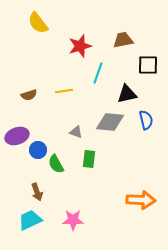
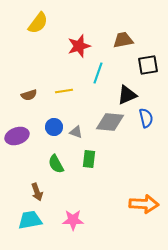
yellow semicircle: rotated 105 degrees counterclockwise
red star: moved 1 px left
black square: rotated 10 degrees counterclockwise
black triangle: moved 1 px down; rotated 10 degrees counterclockwise
blue semicircle: moved 2 px up
blue circle: moved 16 px right, 23 px up
orange arrow: moved 3 px right, 4 px down
cyan trapezoid: rotated 15 degrees clockwise
